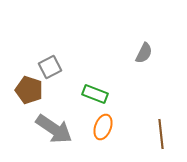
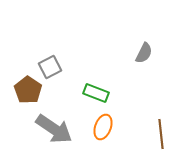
brown pentagon: moved 1 px left; rotated 16 degrees clockwise
green rectangle: moved 1 px right, 1 px up
